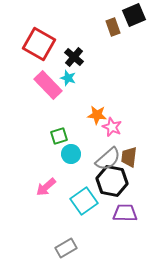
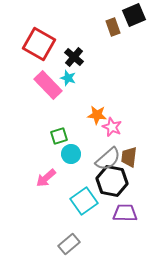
pink arrow: moved 9 px up
gray rectangle: moved 3 px right, 4 px up; rotated 10 degrees counterclockwise
